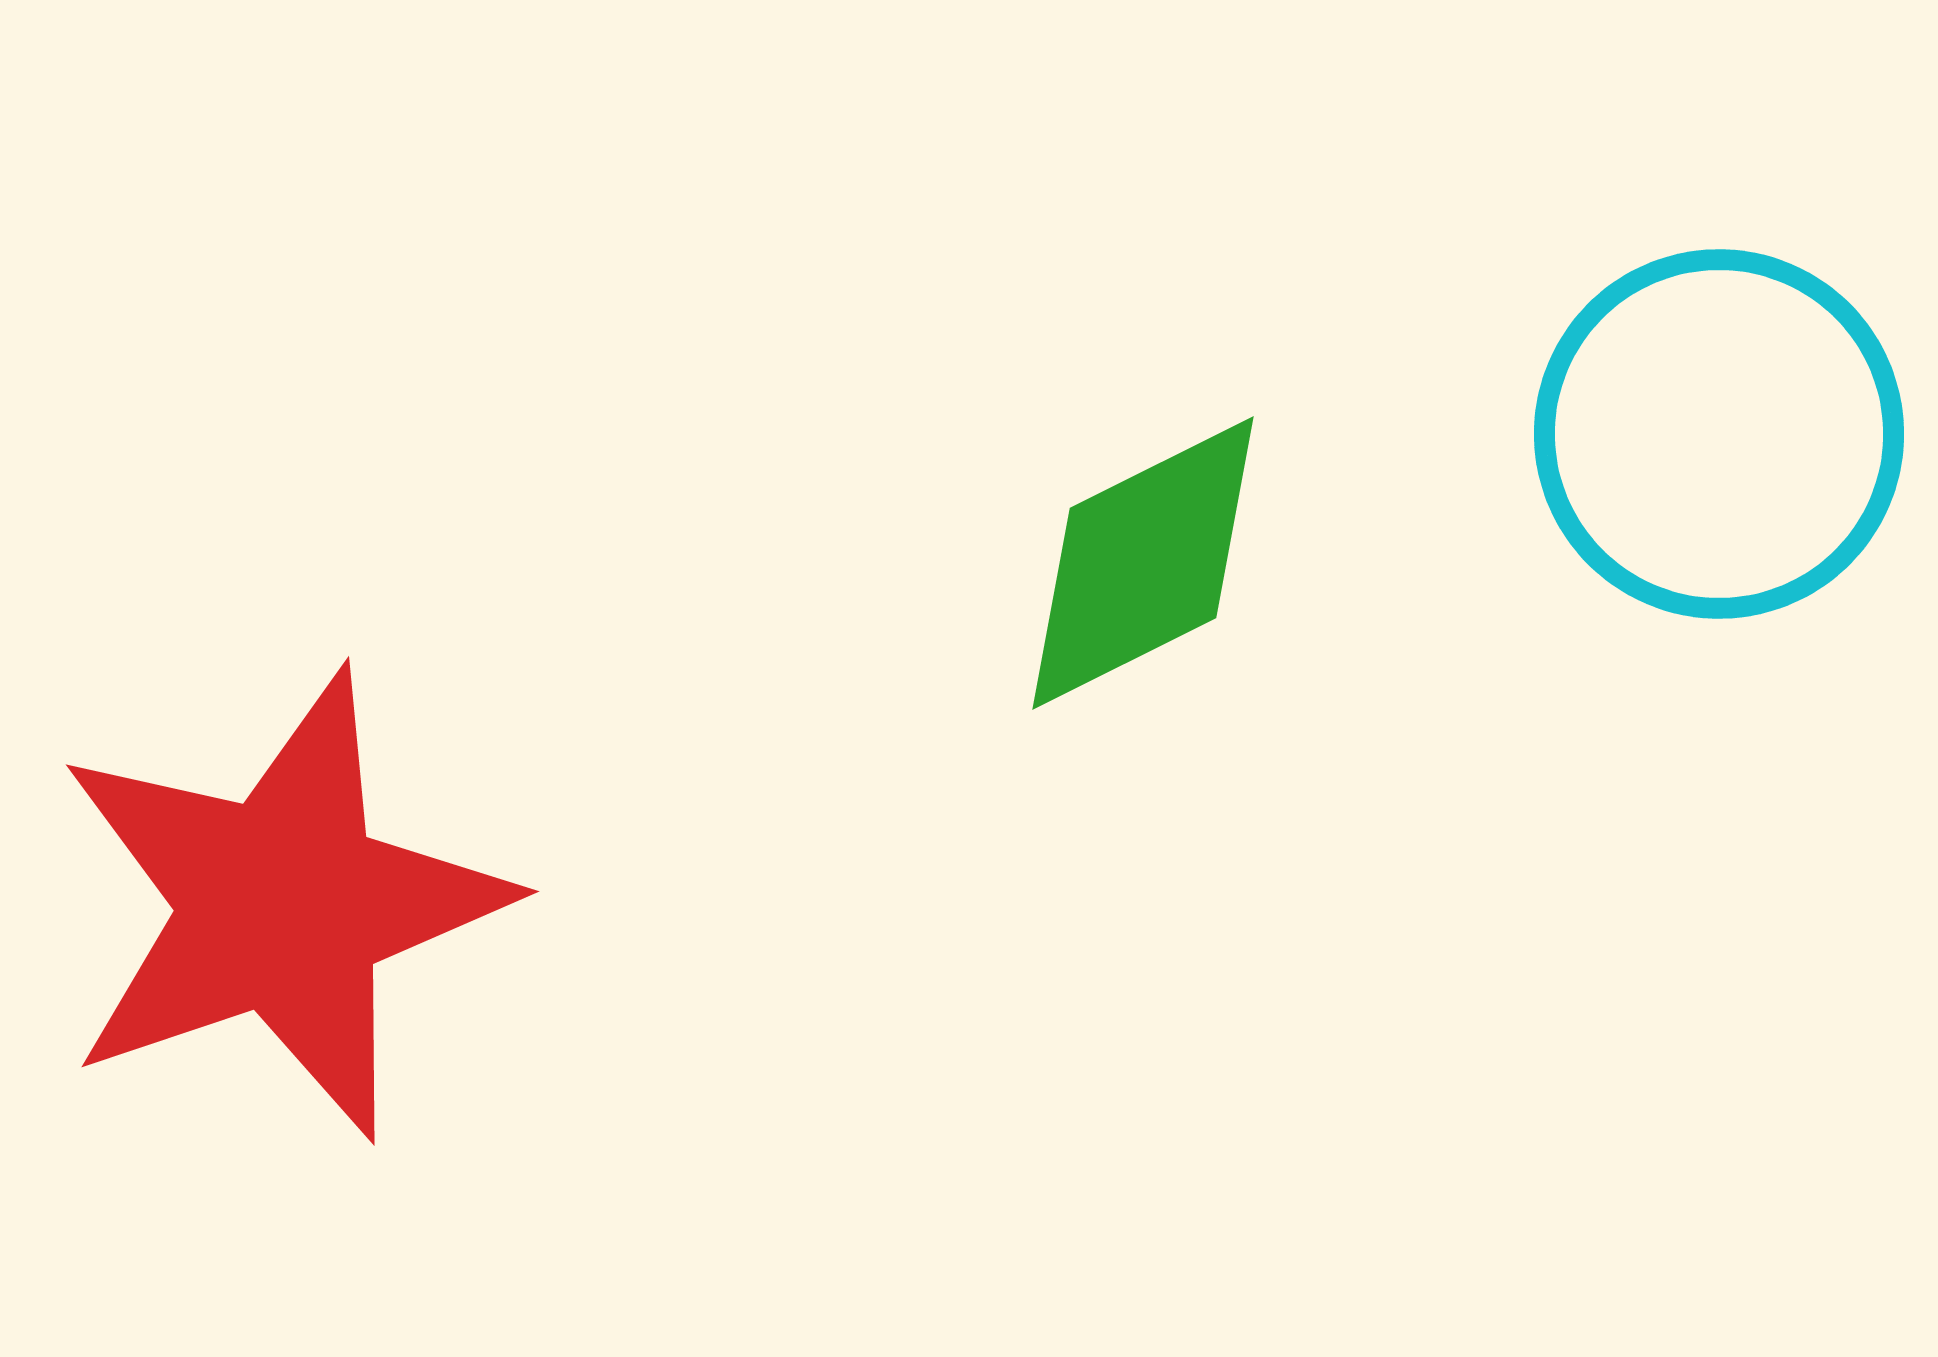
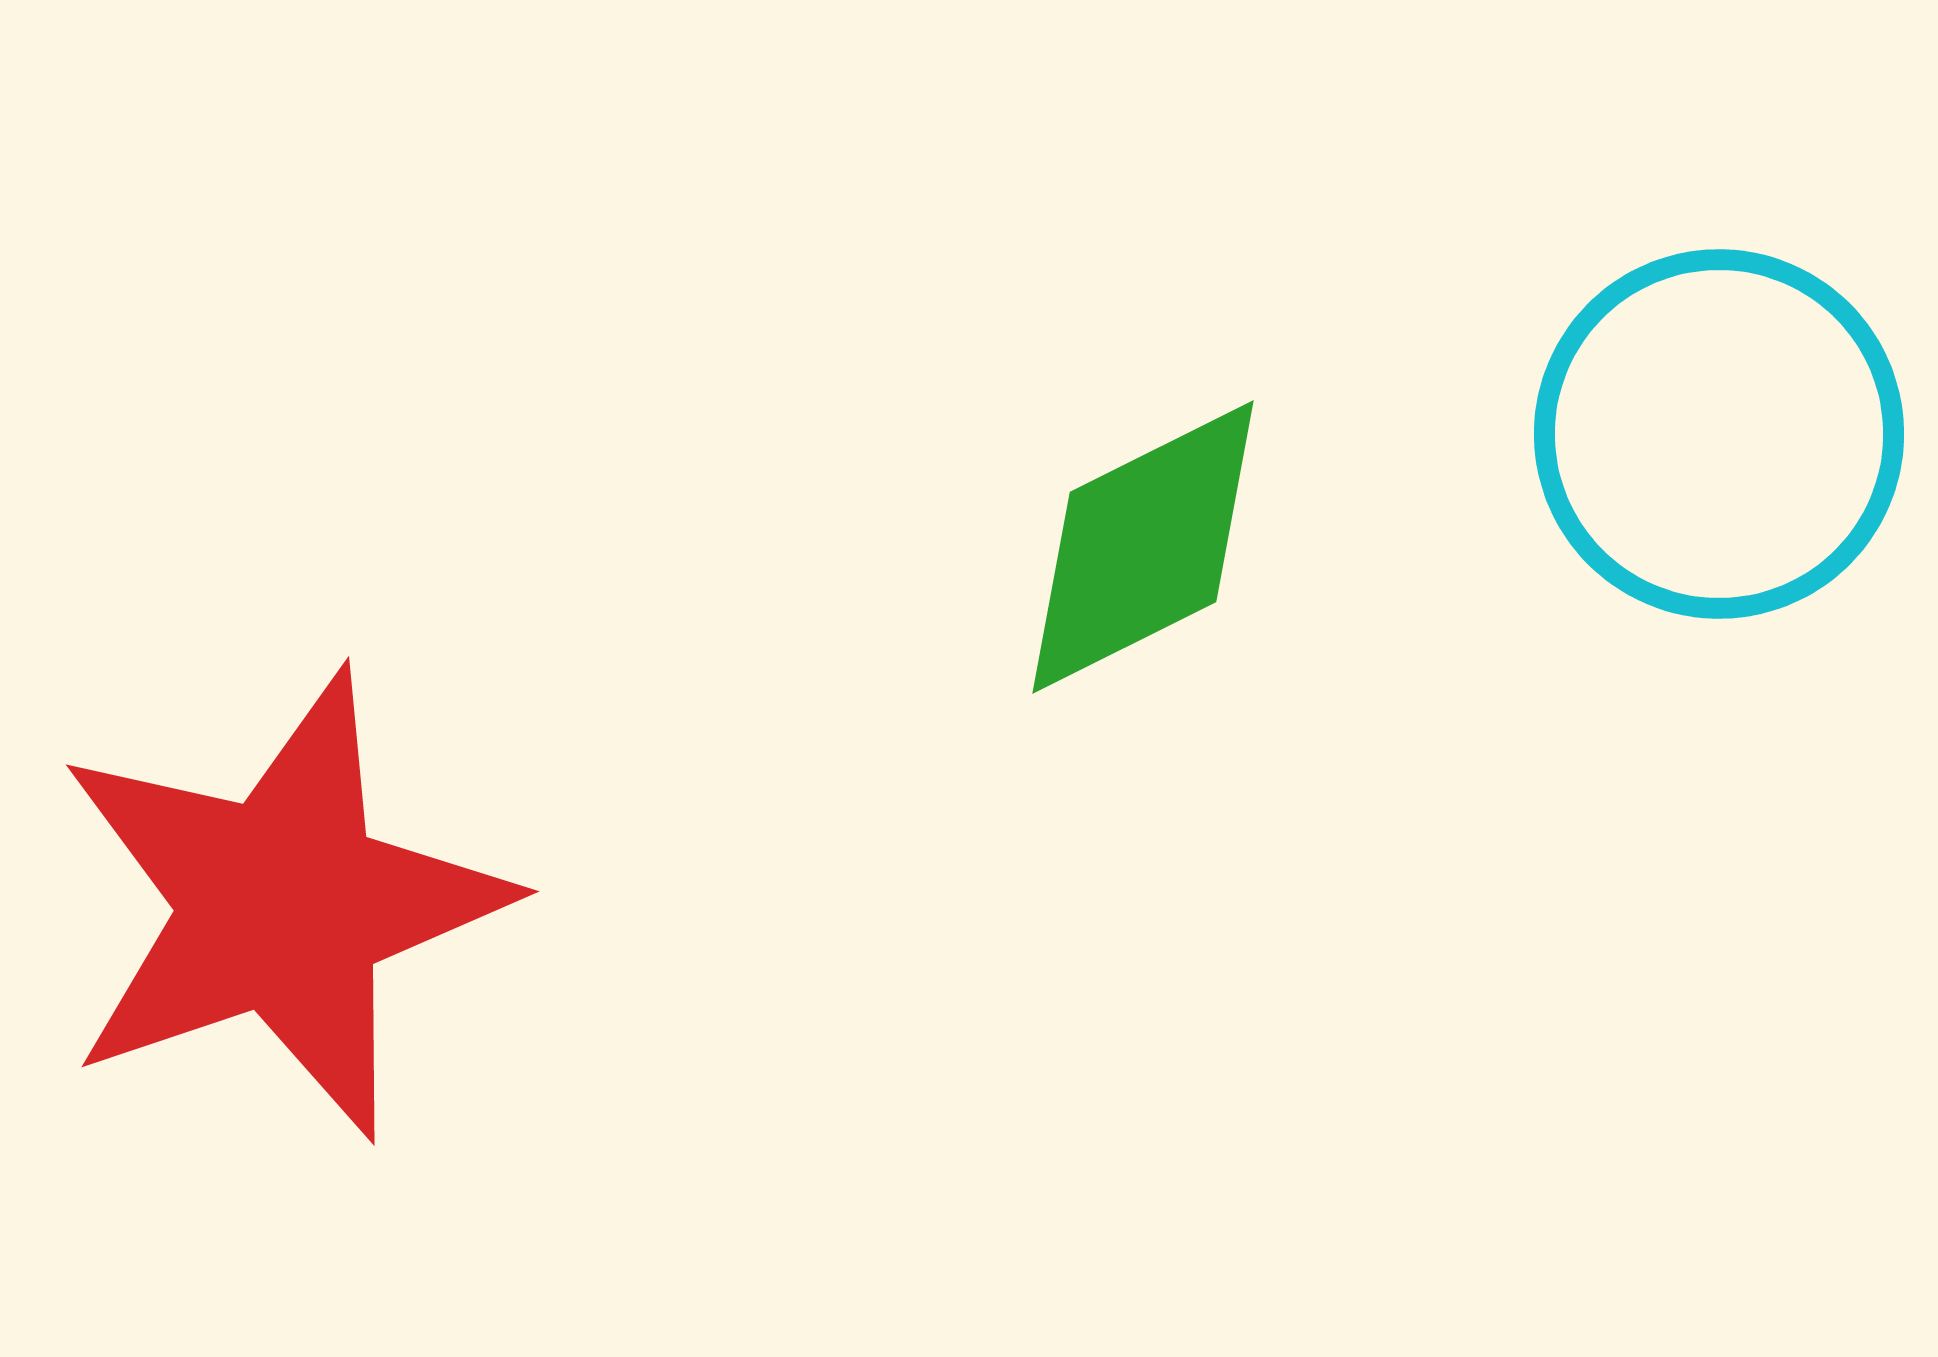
green diamond: moved 16 px up
